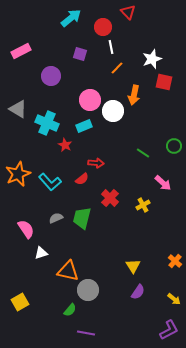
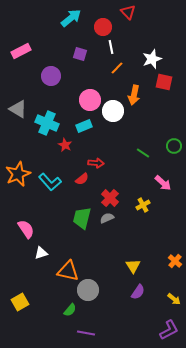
gray semicircle: moved 51 px right
